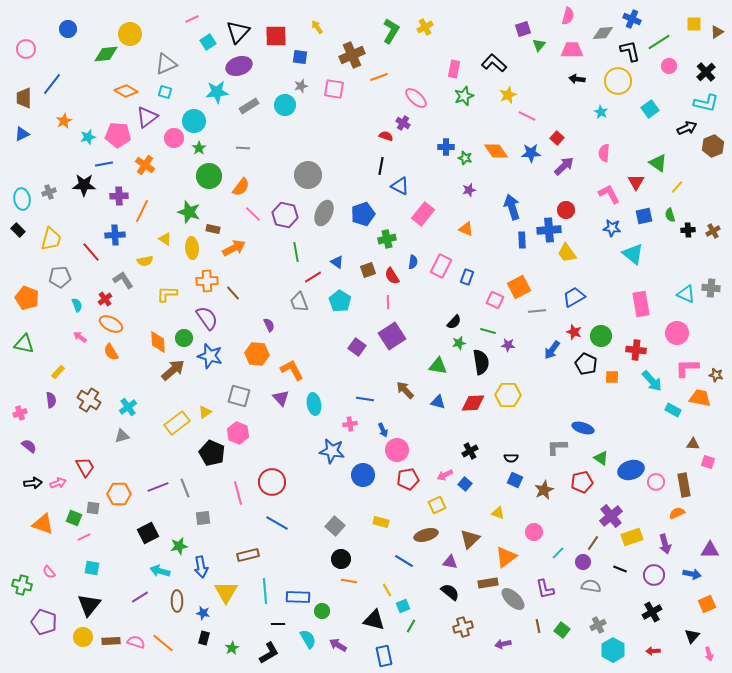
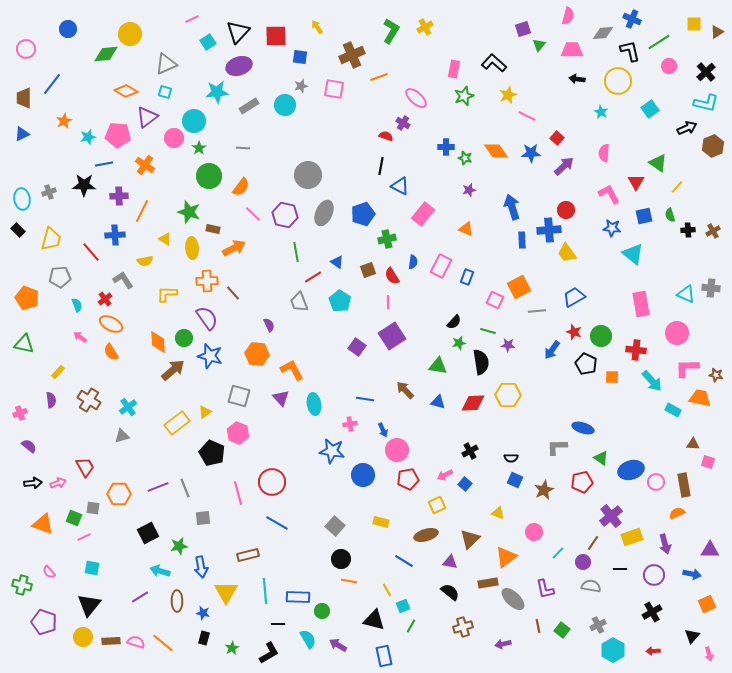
black line at (620, 569): rotated 24 degrees counterclockwise
